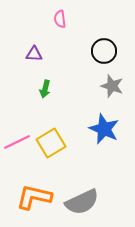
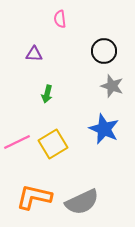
green arrow: moved 2 px right, 5 px down
yellow square: moved 2 px right, 1 px down
